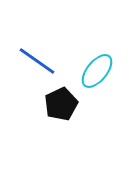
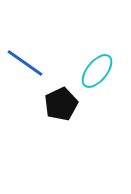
blue line: moved 12 px left, 2 px down
